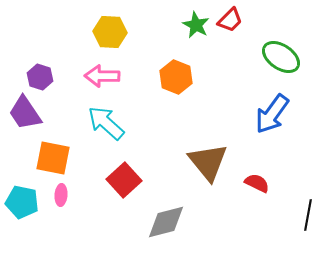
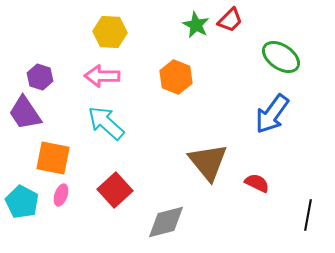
red square: moved 9 px left, 10 px down
pink ellipse: rotated 15 degrees clockwise
cyan pentagon: rotated 16 degrees clockwise
